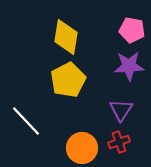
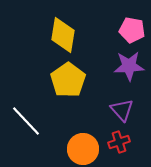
yellow diamond: moved 3 px left, 2 px up
yellow pentagon: rotated 8 degrees counterclockwise
purple triangle: moved 1 px right; rotated 15 degrees counterclockwise
orange circle: moved 1 px right, 1 px down
